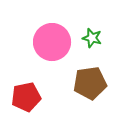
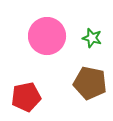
pink circle: moved 5 px left, 6 px up
brown pentagon: rotated 20 degrees clockwise
